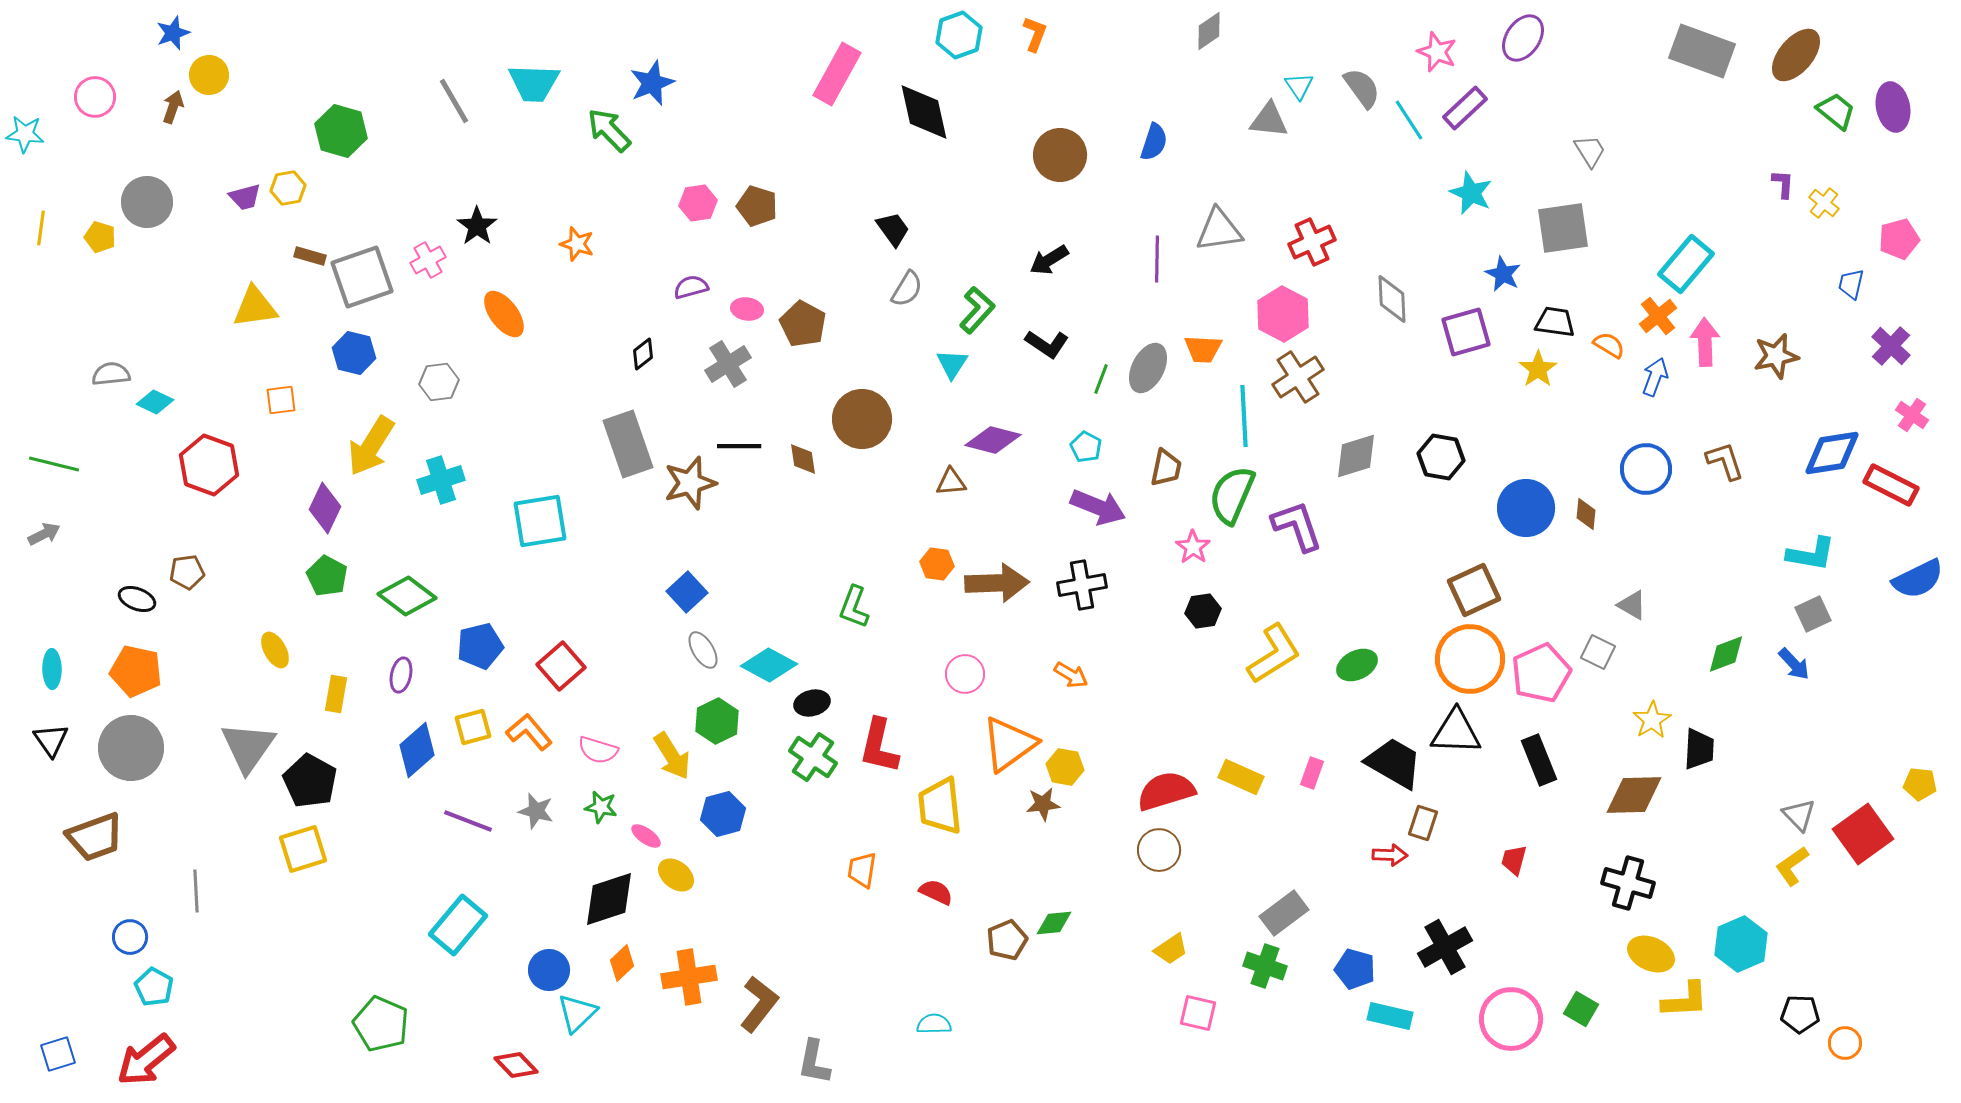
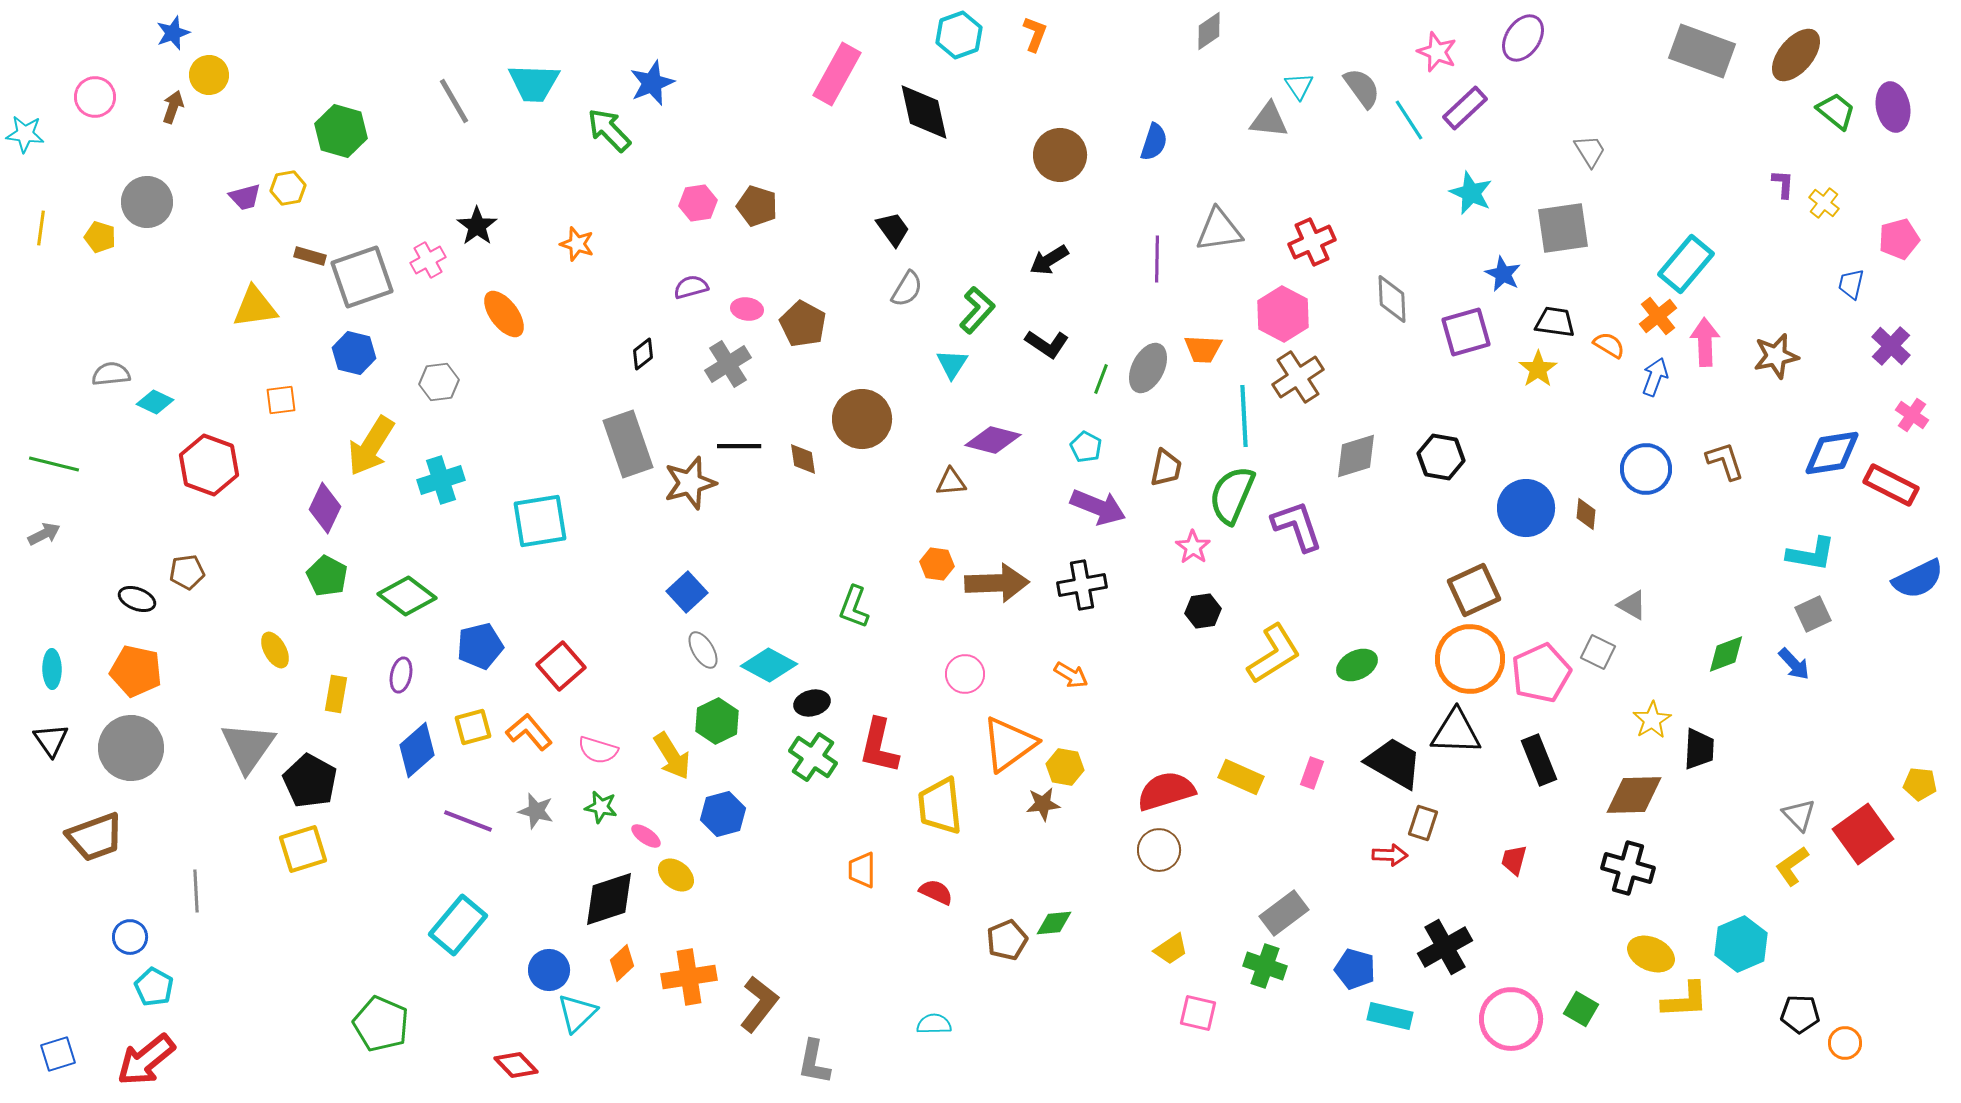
orange trapezoid at (862, 870): rotated 9 degrees counterclockwise
black cross at (1628, 883): moved 15 px up
